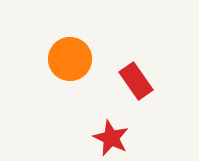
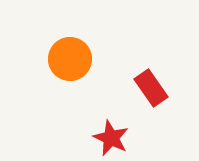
red rectangle: moved 15 px right, 7 px down
